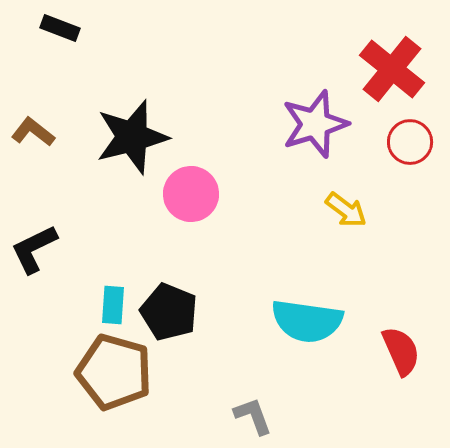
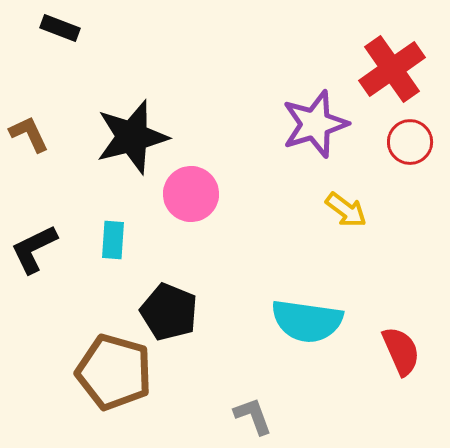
red cross: rotated 16 degrees clockwise
brown L-shape: moved 4 px left, 2 px down; rotated 27 degrees clockwise
cyan rectangle: moved 65 px up
